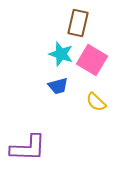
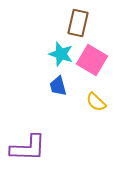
blue trapezoid: rotated 90 degrees clockwise
